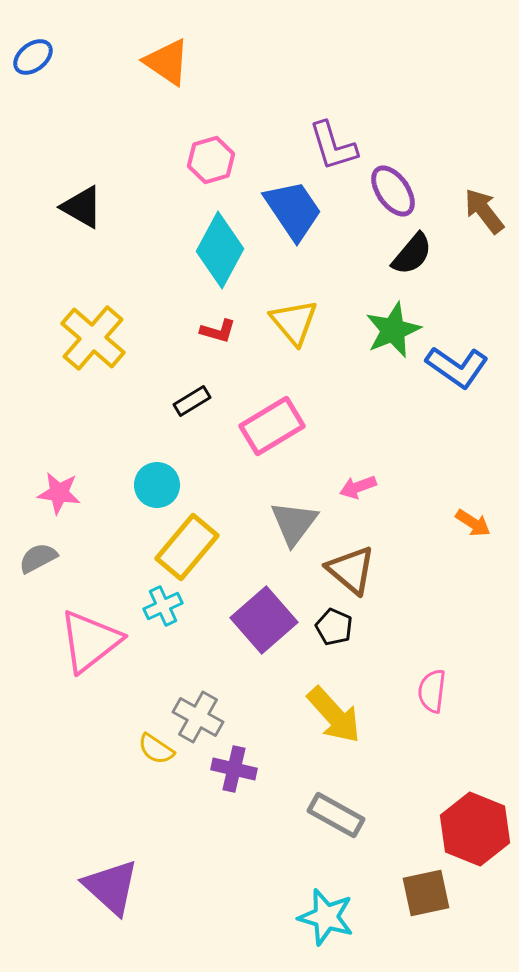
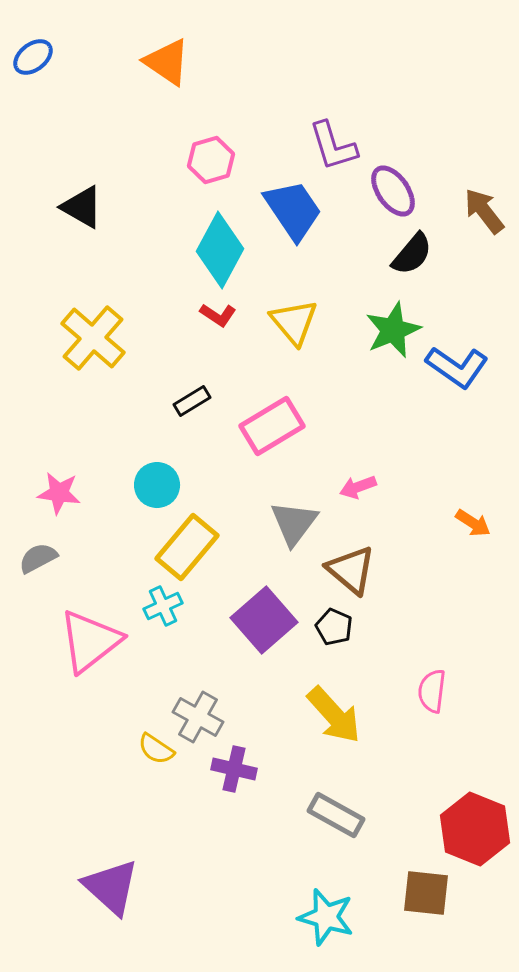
red L-shape: moved 16 px up; rotated 18 degrees clockwise
brown square: rotated 18 degrees clockwise
